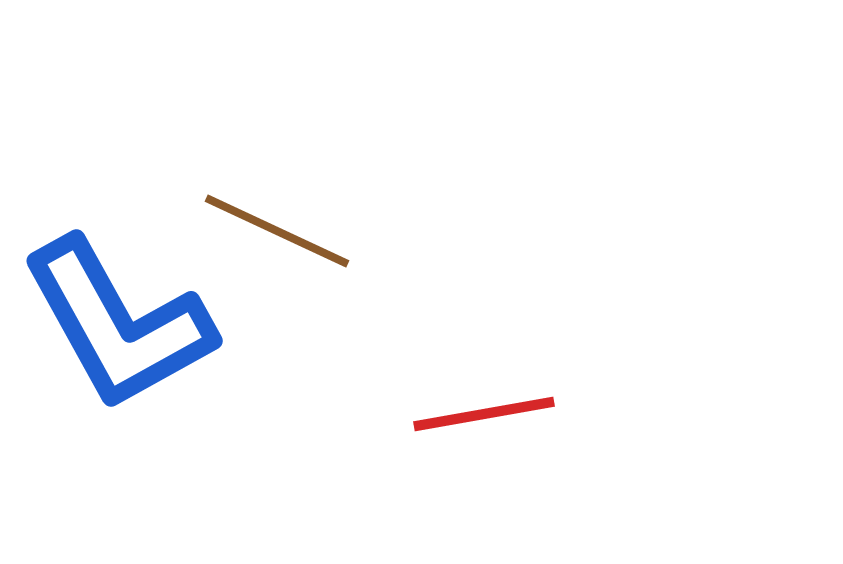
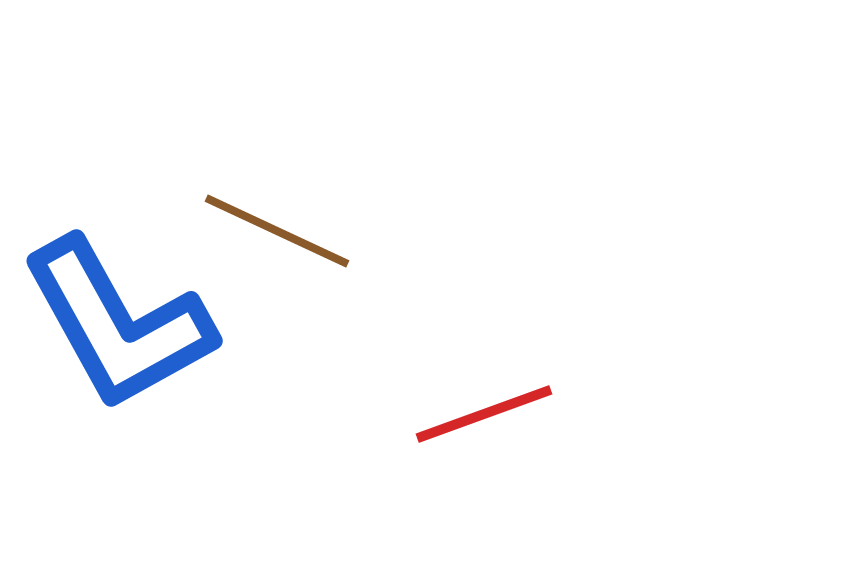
red line: rotated 10 degrees counterclockwise
